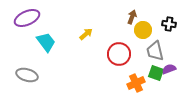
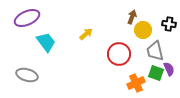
purple semicircle: rotated 88 degrees clockwise
